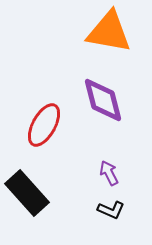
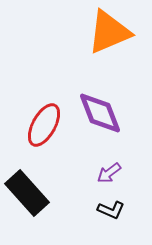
orange triangle: rotated 33 degrees counterclockwise
purple diamond: moved 3 px left, 13 px down; rotated 6 degrees counterclockwise
purple arrow: rotated 100 degrees counterclockwise
